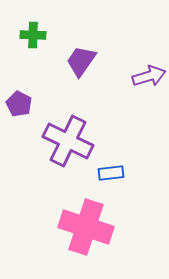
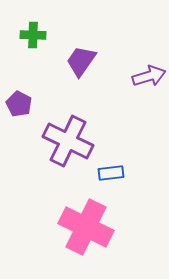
pink cross: rotated 8 degrees clockwise
